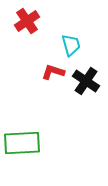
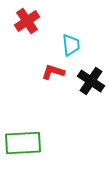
cyan trapezoid: rotated 10 degrees clockwise
black cross: moved 5 px right
green rectangle: moved 1 px right
